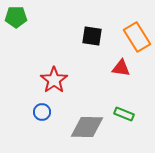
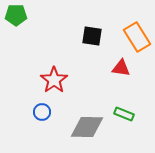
green pentagon: moved 2 px up
